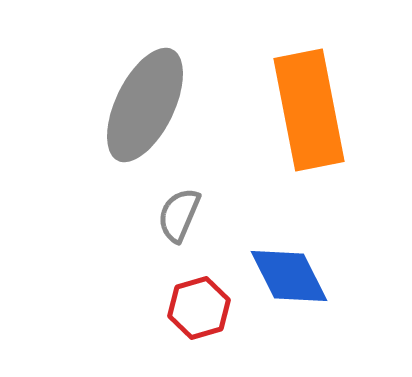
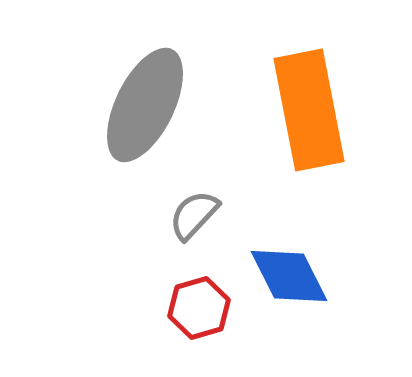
gray semicircle: moved 15 px right; rotated 20 degrees clockwise
